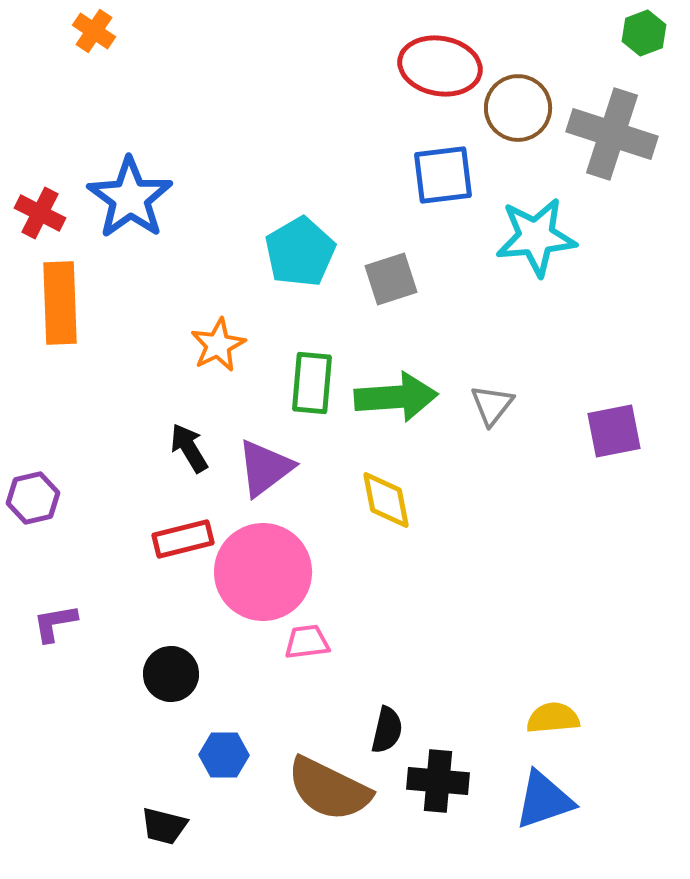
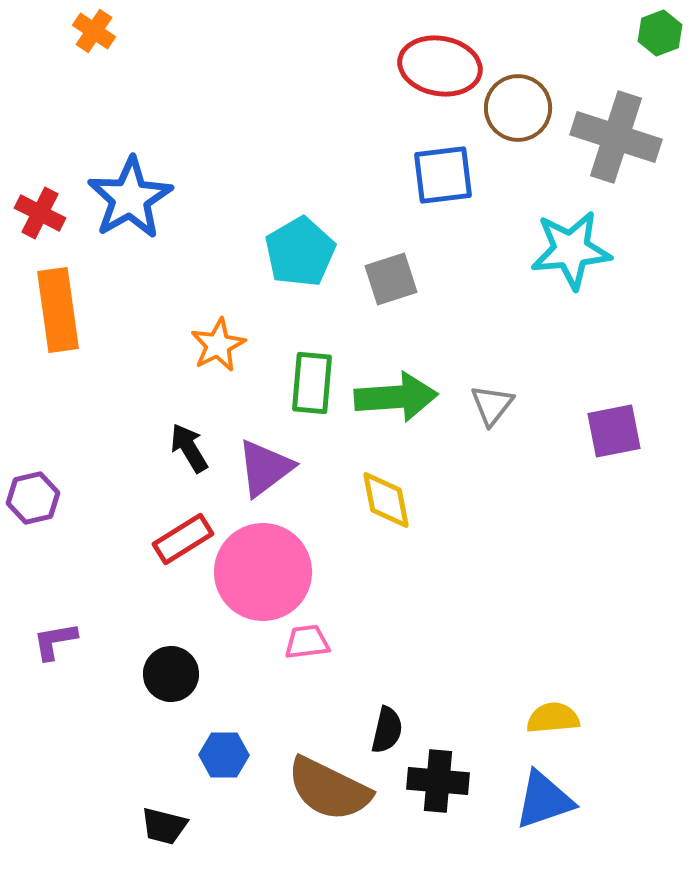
green hexagon: moved 16 px right
gray cross: moved 4 px right, 3 px down
blue star: rotated 6 degrees clockwise
cyan star: moved 35 px right, 13 px down
orange rectangle: moved 2 px left, 7 px down; rotated 6 degrees counterclockwise
red rectangle: rotated 18 degrees counterclockwise
purple L-shape: moved 18 px down
